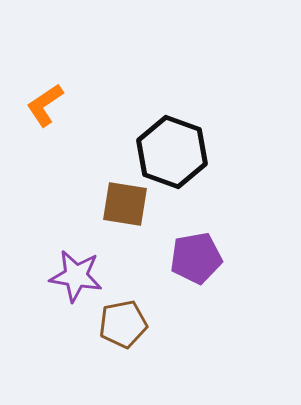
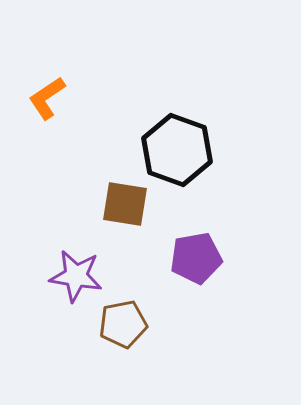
orange L-shape: moved 2 px right, 7 px up
black hexagon: moved 5 px right, 2 px up
